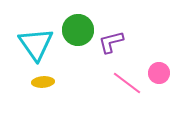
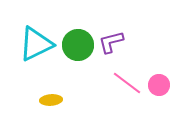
green circle: moved 15 px down
cyan triangle: rotated 39 degrees clockwise
pink circle: moved 12 px down
yellow ellipse: moved 8 px right, 18 px down
